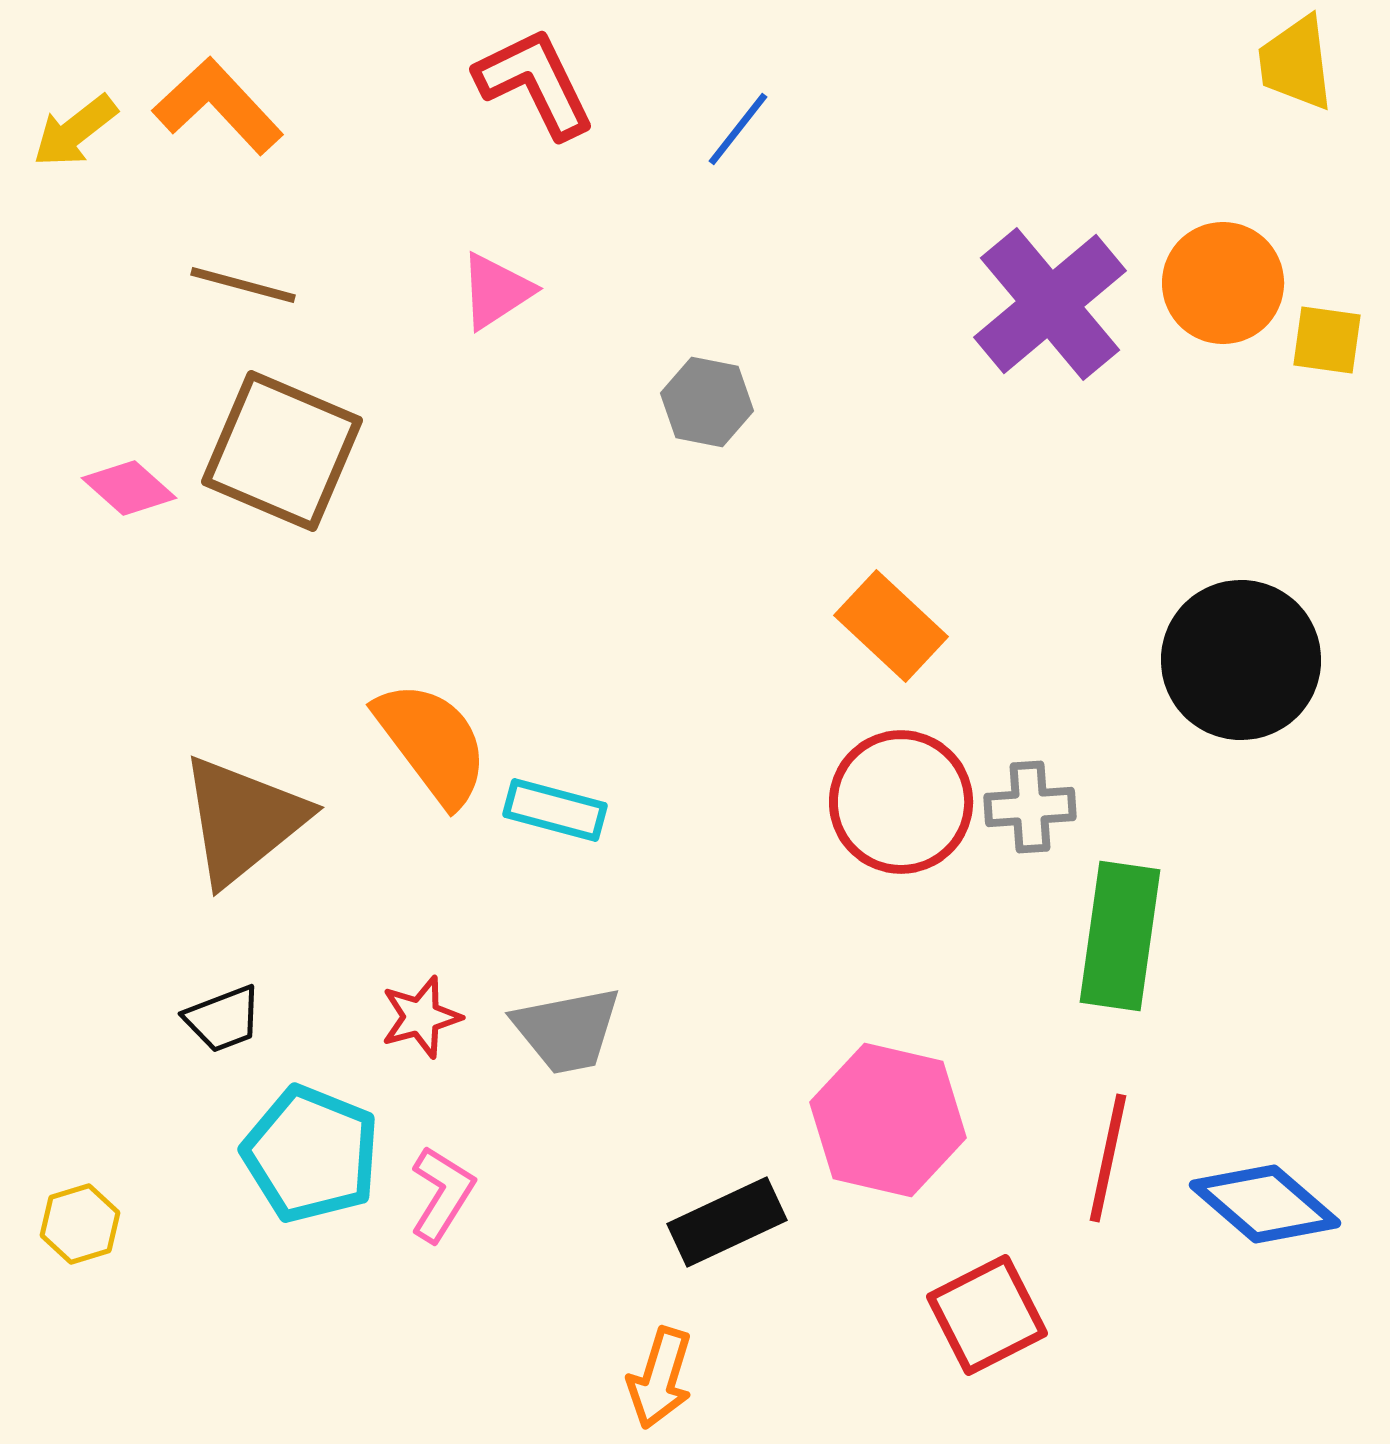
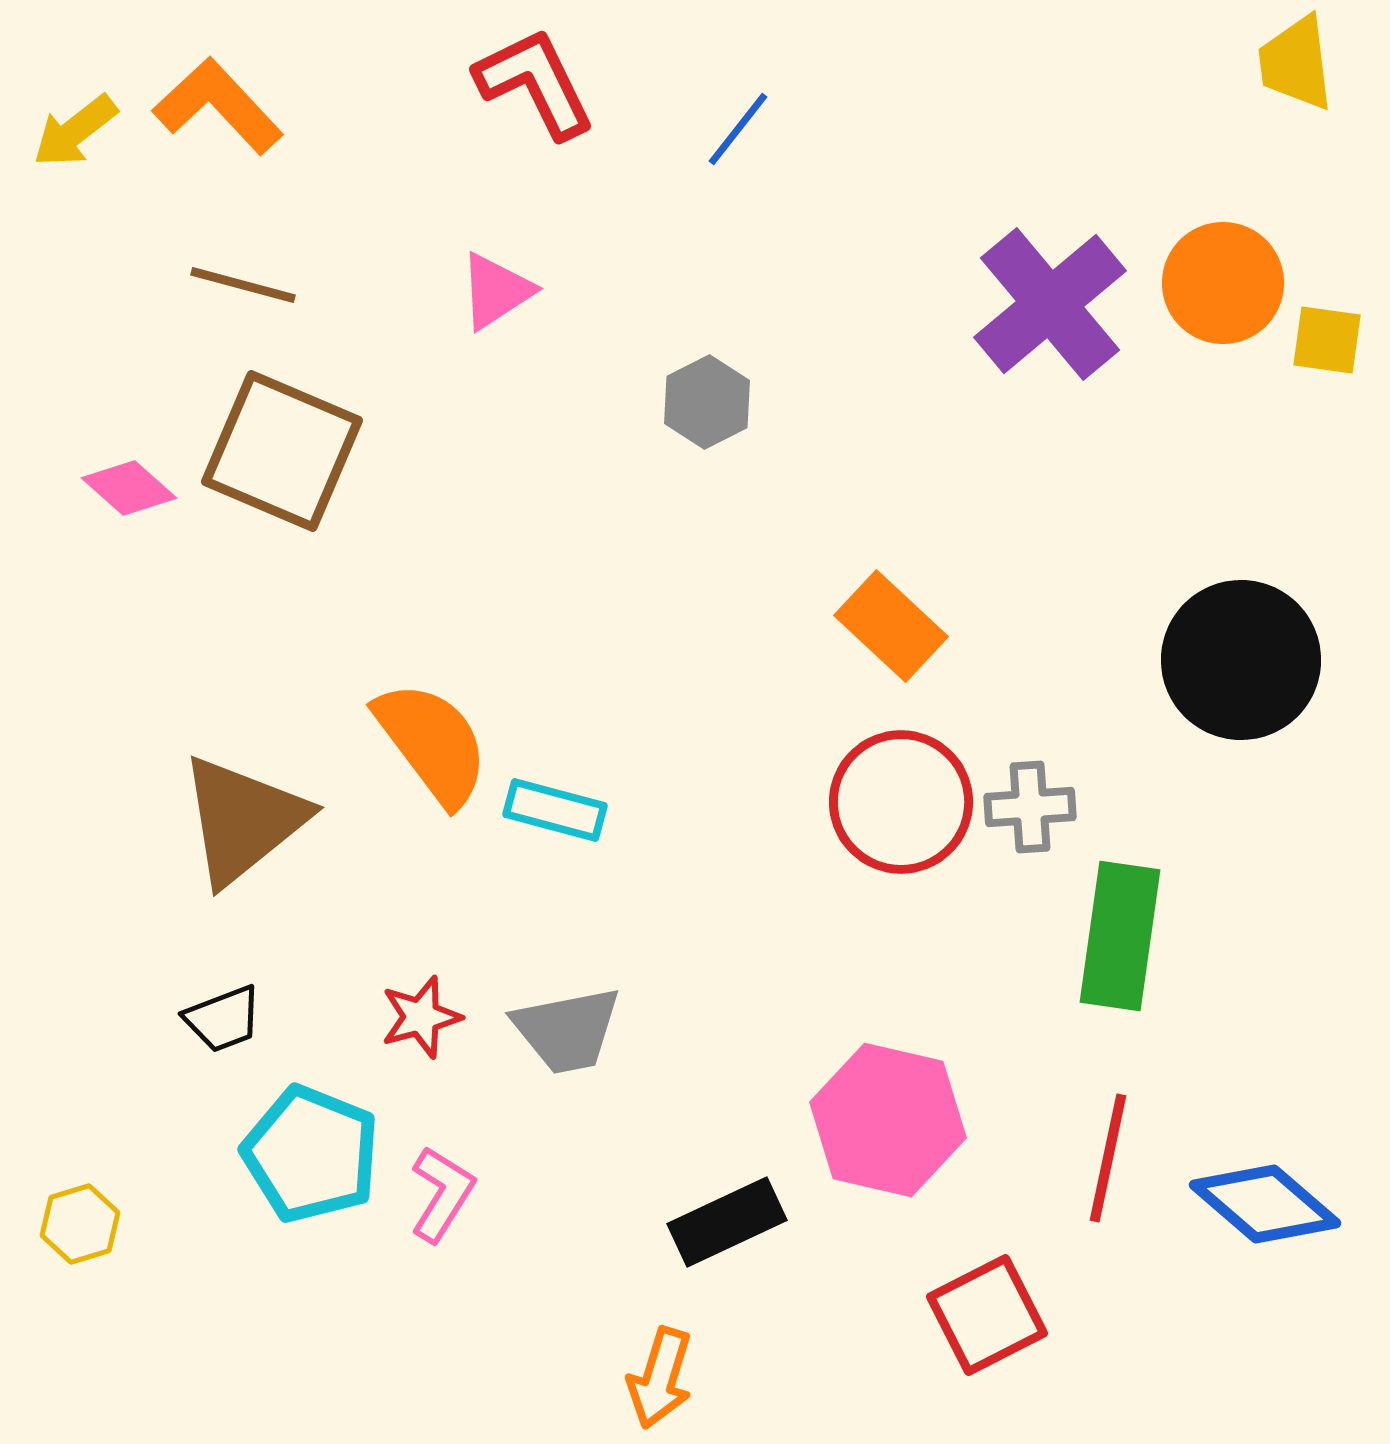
gray hexagon: rotated 22 degrees clockwise
